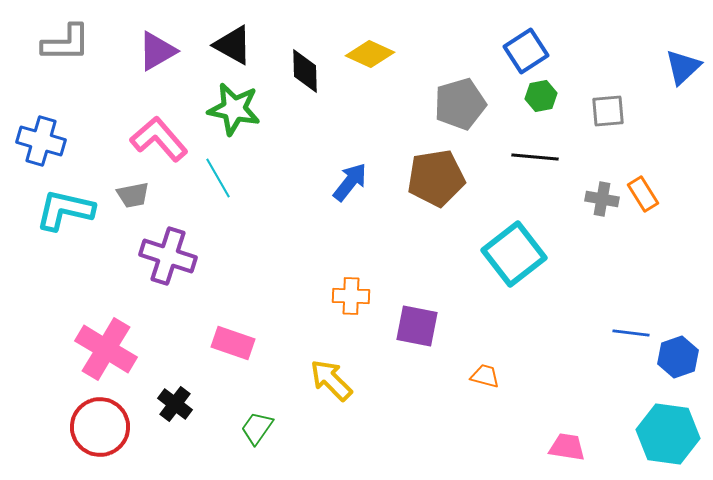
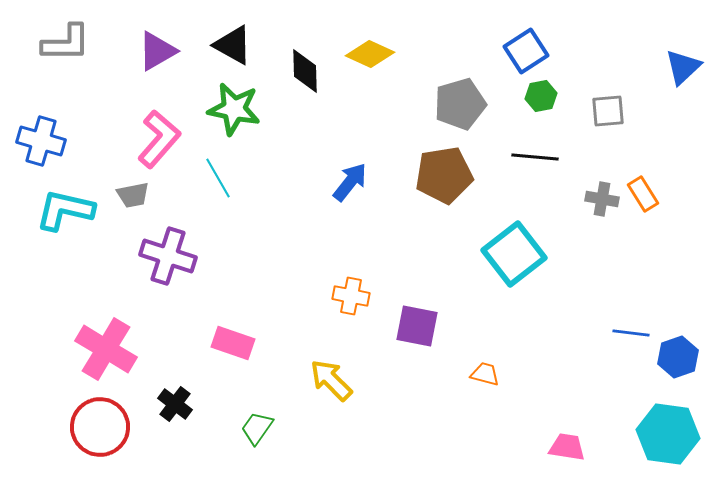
pink L-shape: rotated 82 degrees clockwise
brown pentagon: moved 8 px right, 3 px up
orange cross: rotated 9 degrees clockwise
orange trapezoid: moved 2 px up
